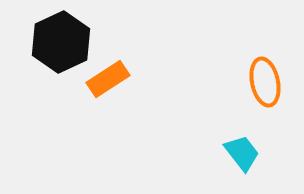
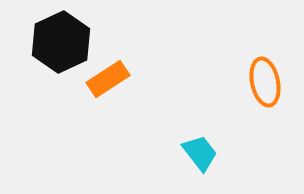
cyan trapezoid: moved 42 px left
